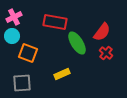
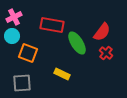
red rectangle: moved 3 px left, 3 px down
yellow rectangle: rotated 49 degrees clockwise
